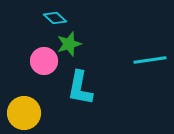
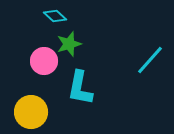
cyan diamond: moved 2 px up
cyan line: rotated 40 degrees counterclockwise
yellow circle: moved 7 px right, 1 px up
